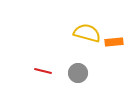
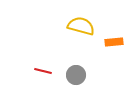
yellow semicircle: moved 6 px left, 7 px up
gray circle: moved 2 px left, 2 px down
